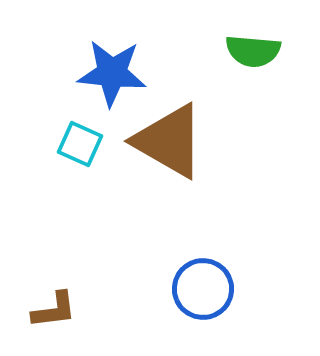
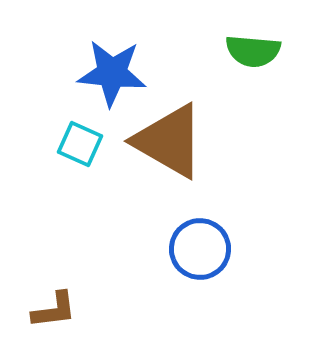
blue circle: moved 3 px left, 40 px up
